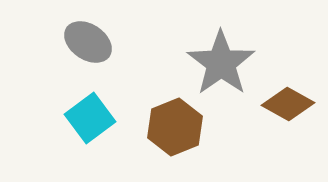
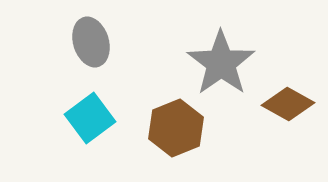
gray ellipse: moved 3 px right; rotated 39 degrees clockwise
brown hexagon: moved 1 px right, 1 px down
